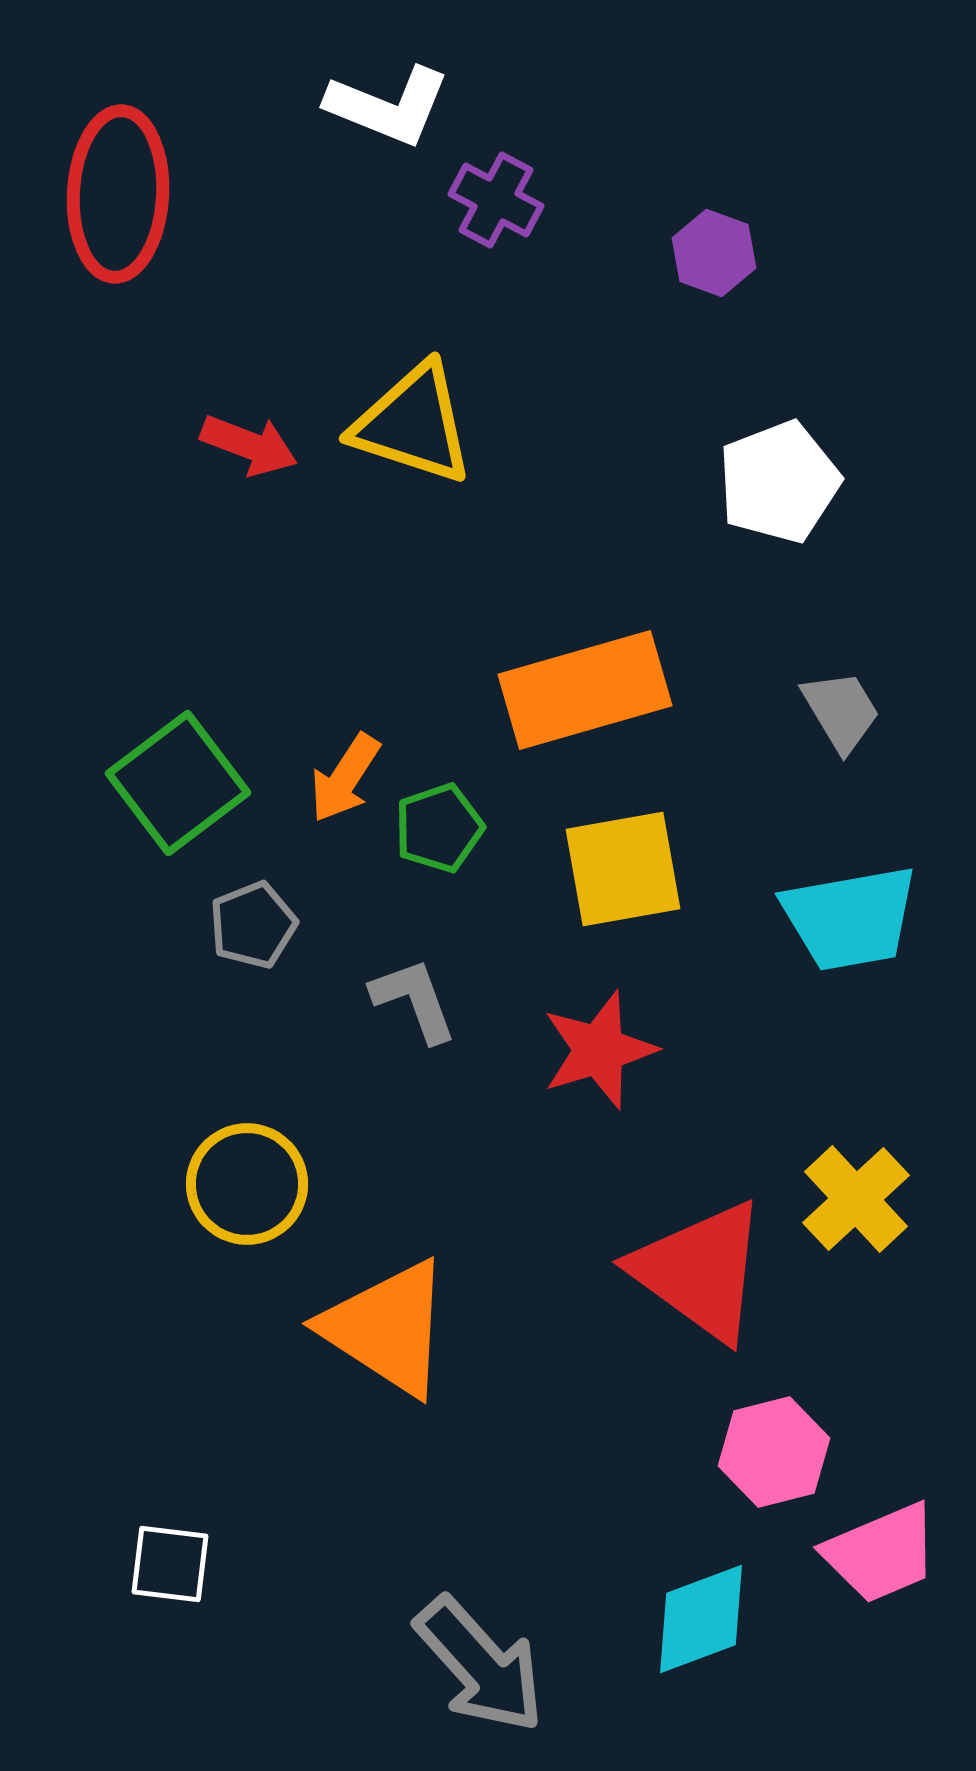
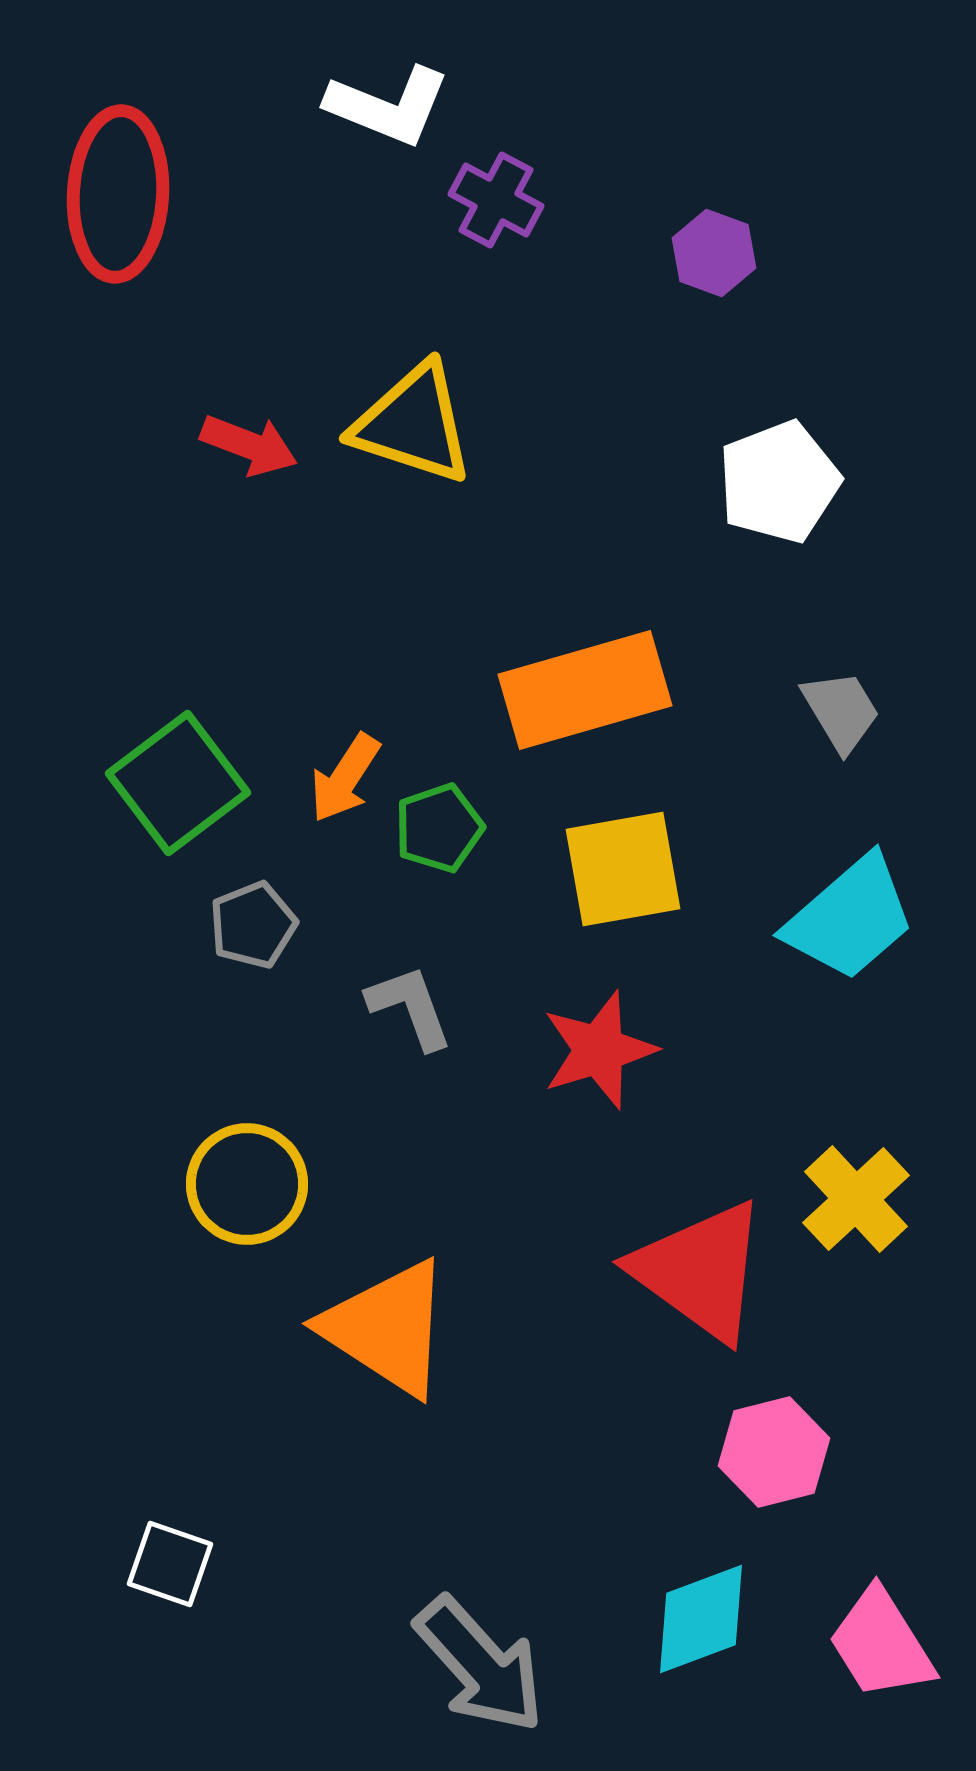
cyan trapezoid: rotated 31 degrees counterclockwise
gray L-shape: moved 4 px left, 7 px down
pink trapezoid: moved 91 px down; rotated 81 degrees clockwise
white square: rotated 12 degrees clockwise
